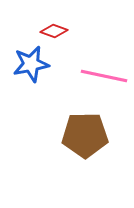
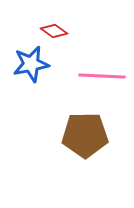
red diamond: rotated 16 degrees clockwise
pink line: moved 2 px left; rotated 9 degrees counterclockwise
